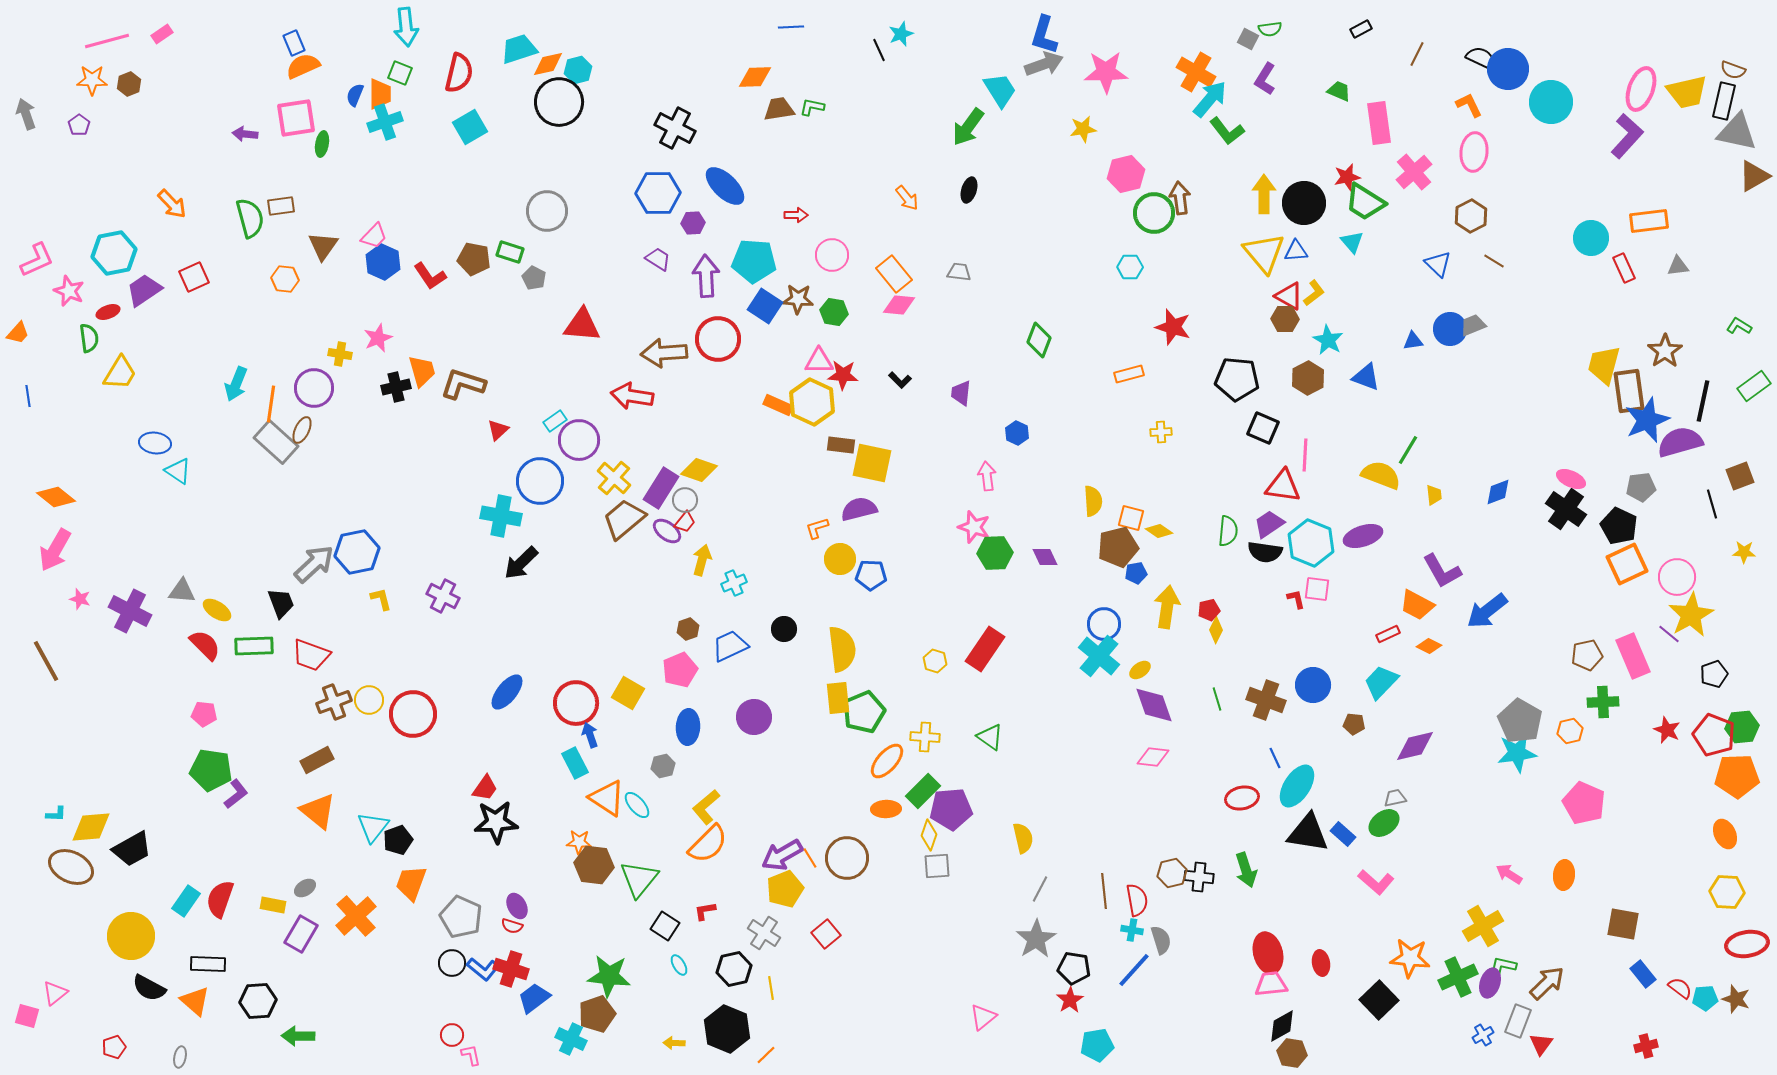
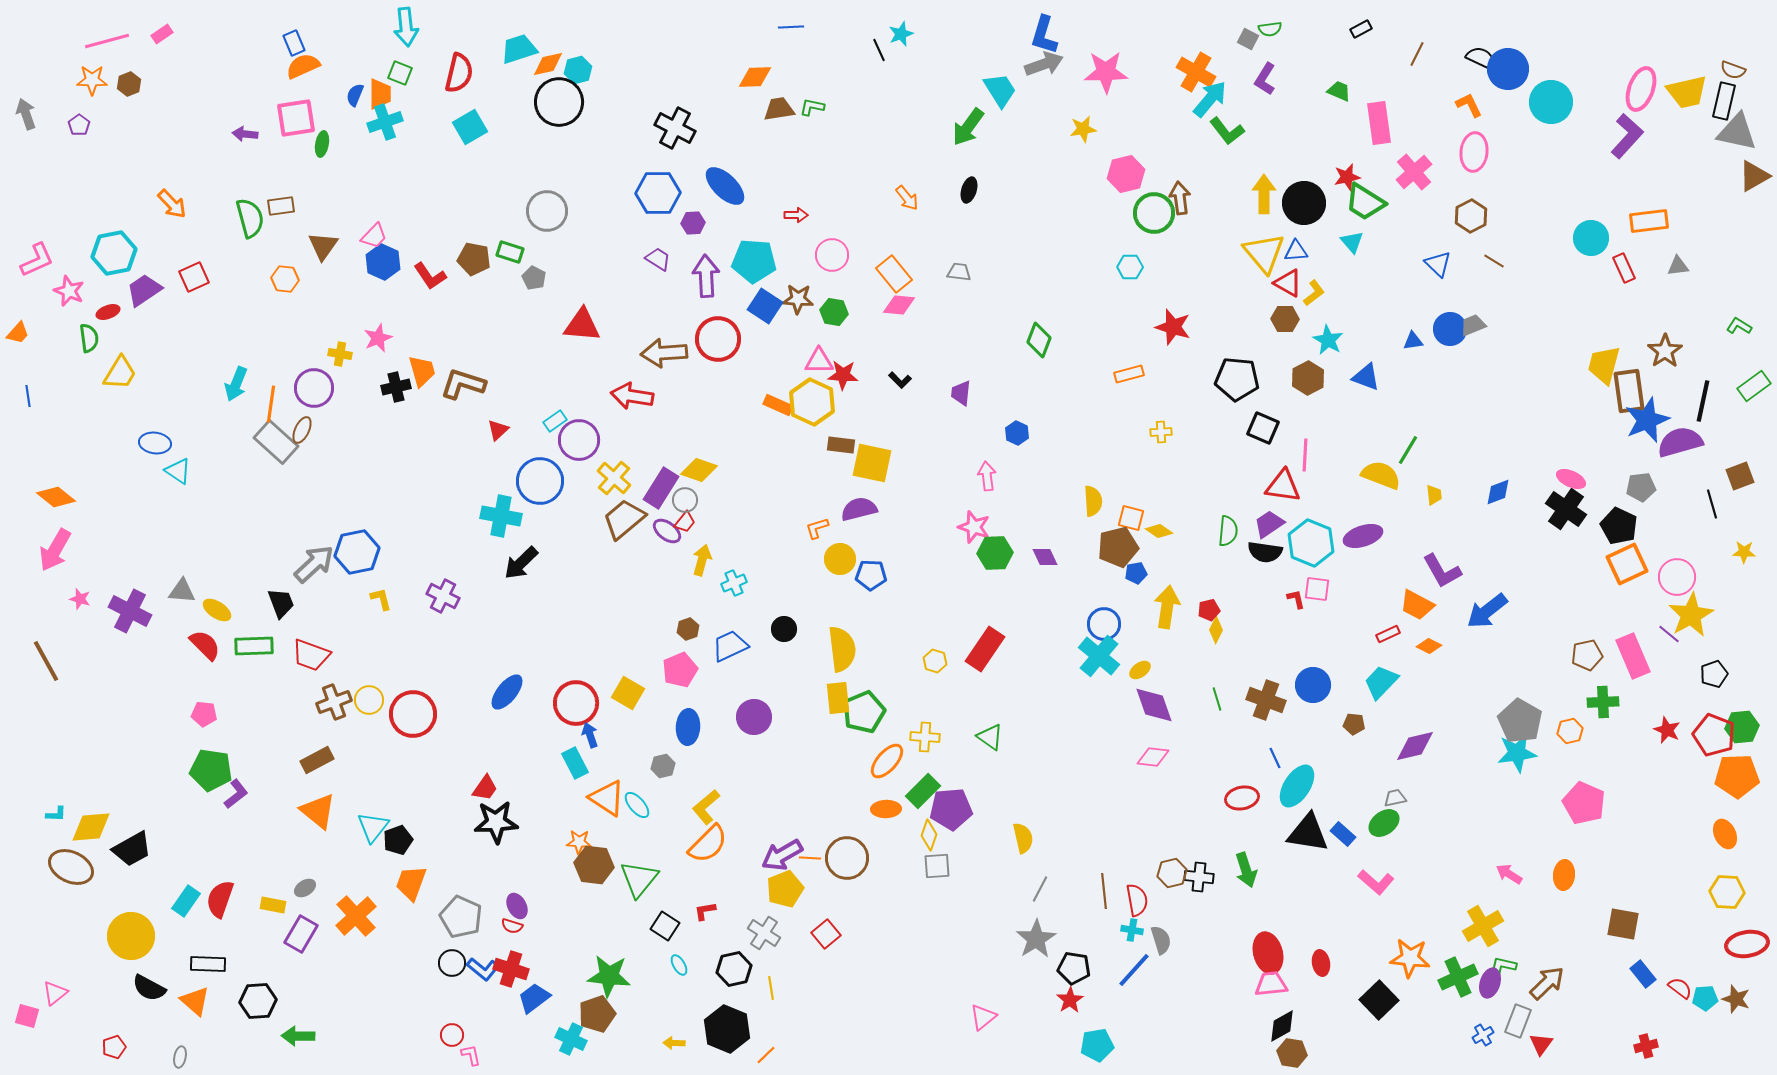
red triangle at (1289, 296): moved 1 px left, 13 px up
orange line at (810, 858): rotated 55 degrees counterclockwise
